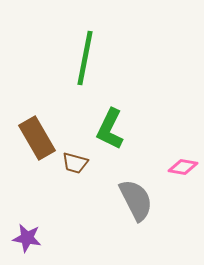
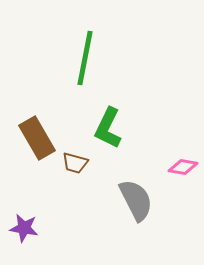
green L-shape: moved 2 px left, 1 px up
purple star: moved 3 px left, 10 px up
